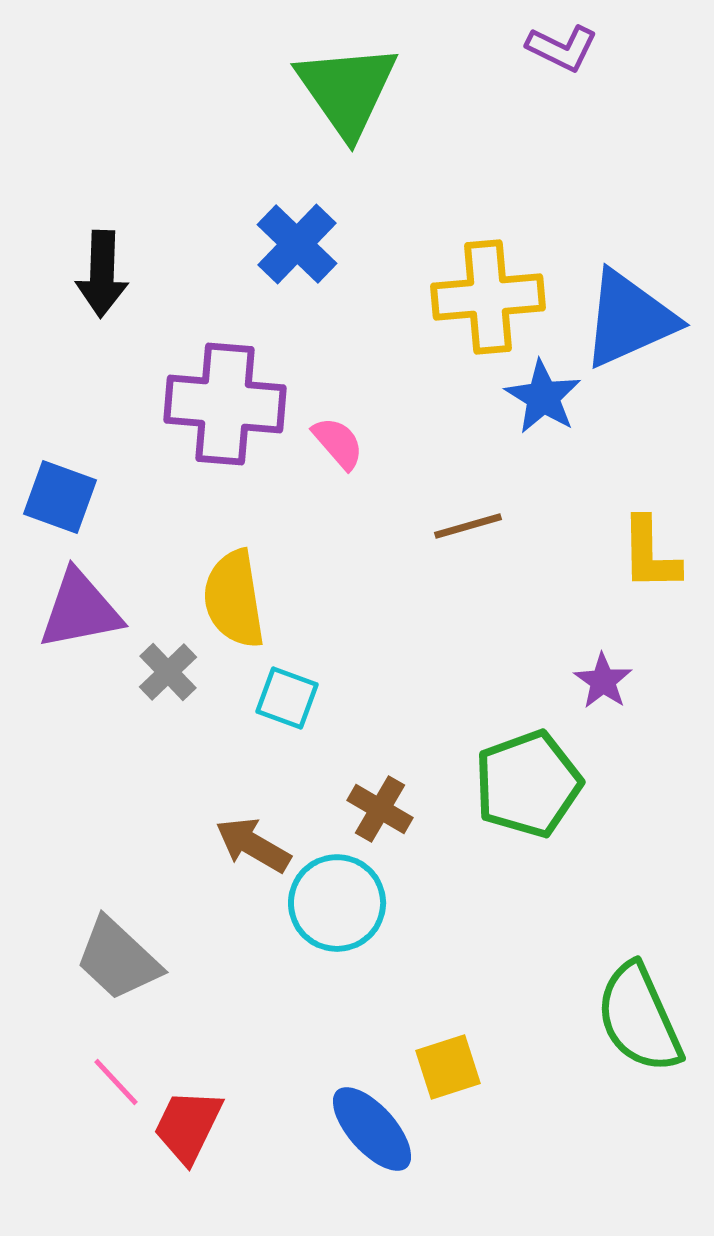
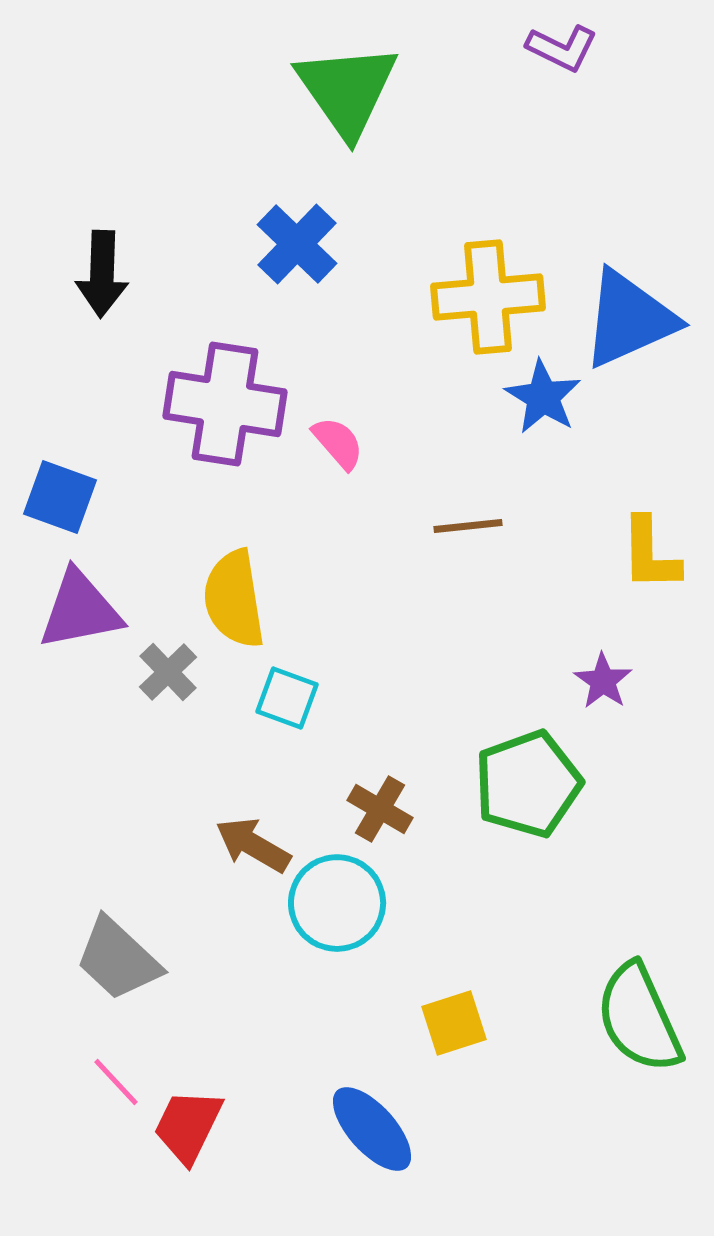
purple cross: rotated 4 degrees clockwise
brown line: rotated 10 degrees clockwise
yellow square: moved 6 px right, 44 px up
